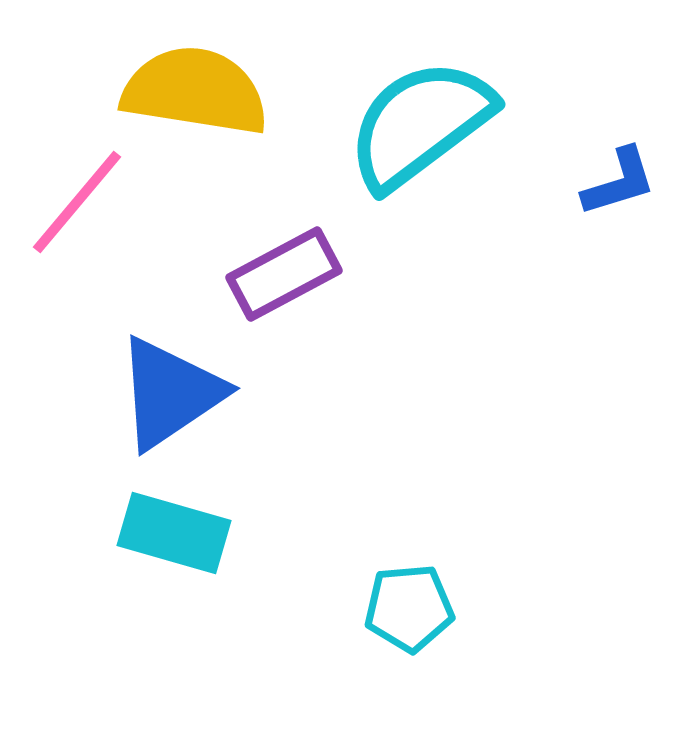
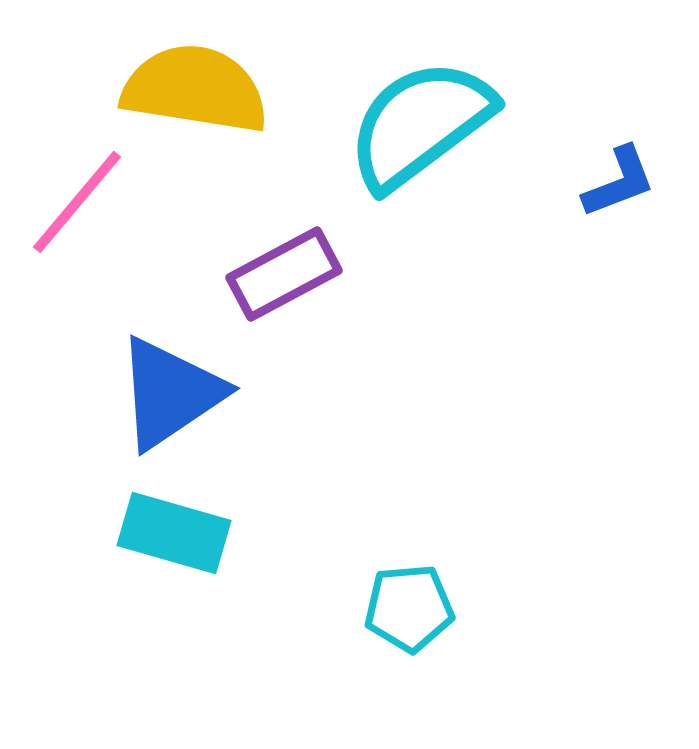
yellow semicircle: moved 2 px up
blue L-shape: rotated 4 degrees counterclockwise
